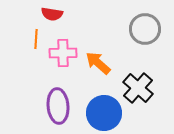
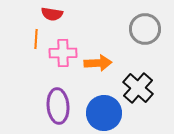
orange arrow: rotated 136 degrees clockwise
